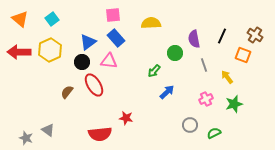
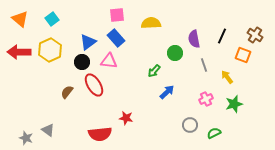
pink square: moved 4 px right
